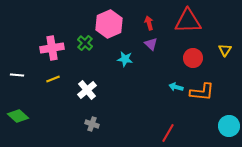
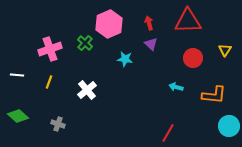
pink cross: moved 2 px left, 1 px down; rotated 10 degrees counterclockwise
yellow line: moved 4 px left, 3 px down; rotated 48 degrees counterclockwise
orange L-shape: moved 12 px right, 3 px down
gray cross: moved 34 px left
